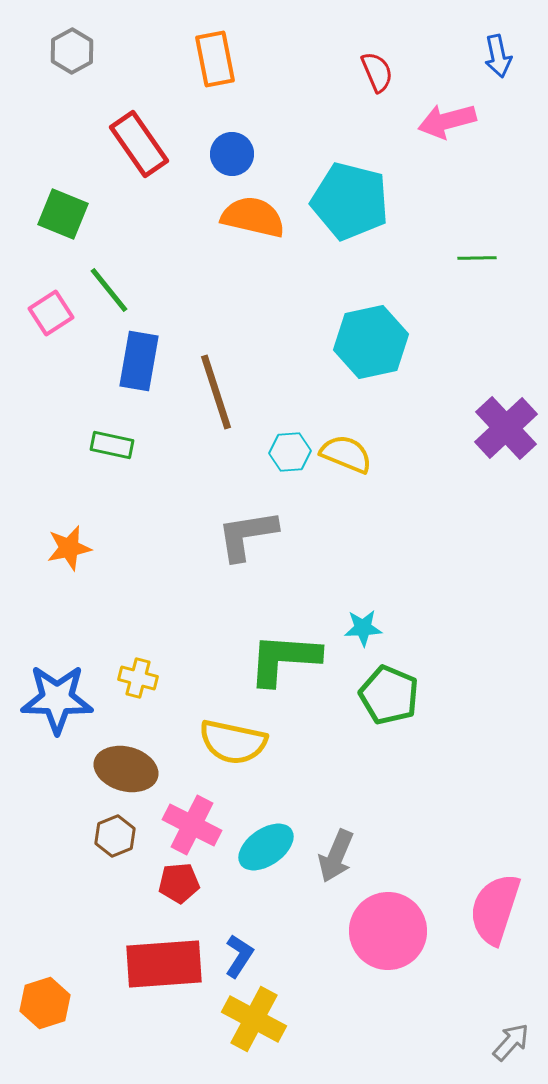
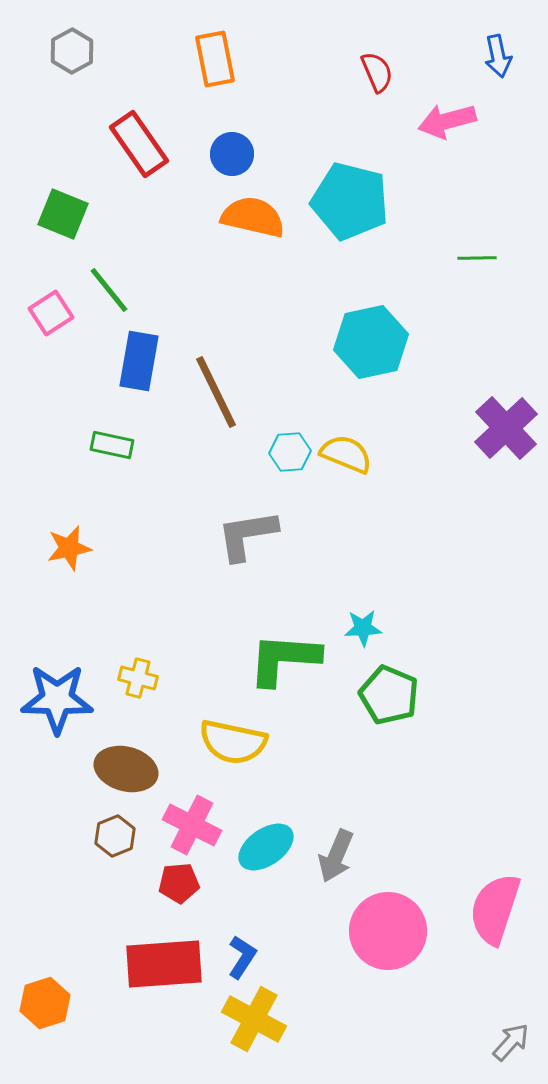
brown line at (216, 392): rotated 8 degrees counterclockwise
blue L-shape at (239, 956): moved 3 px right, 1 px down
